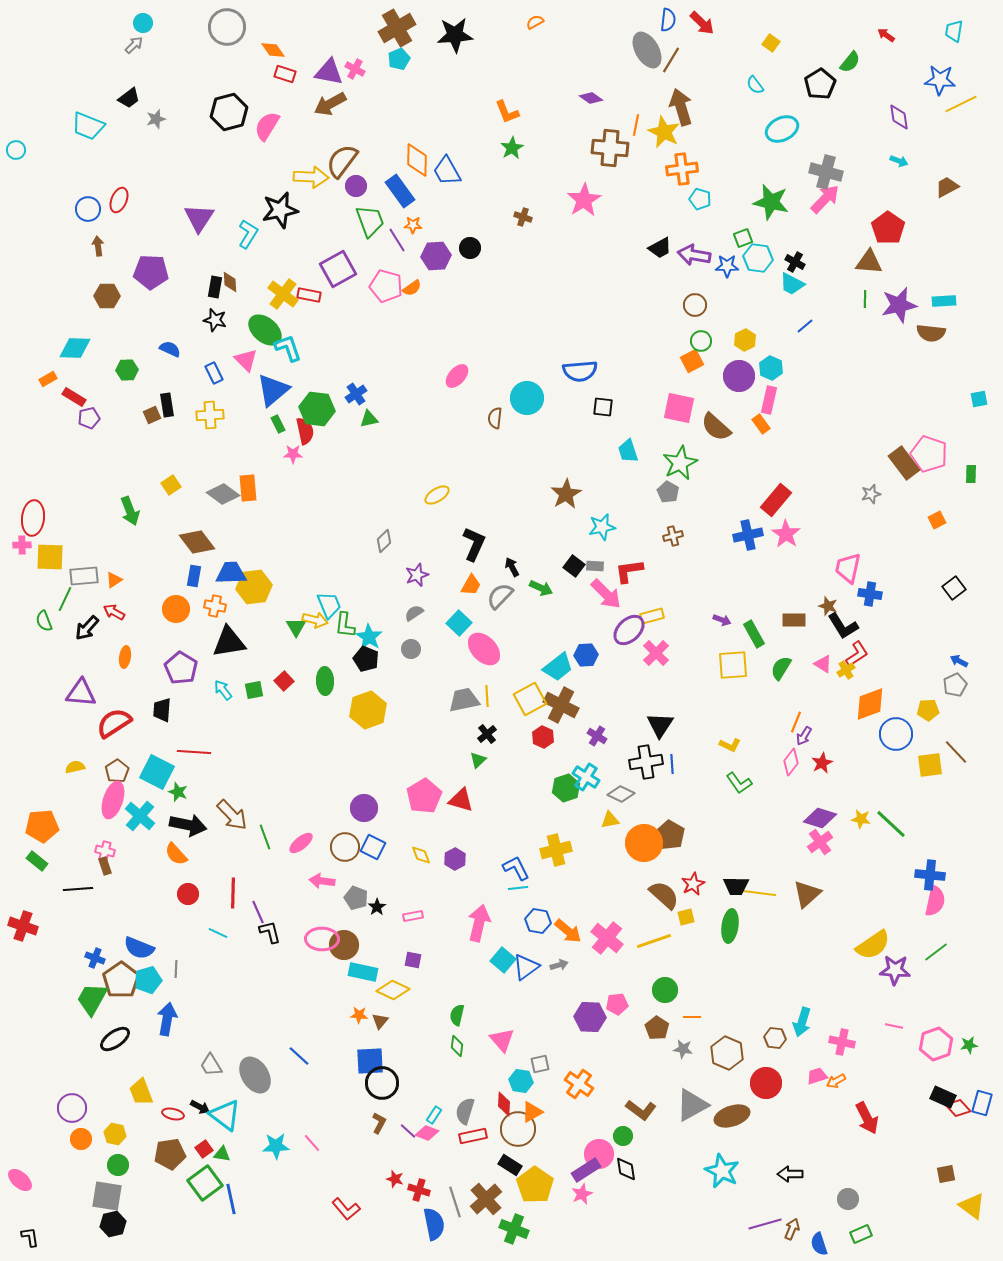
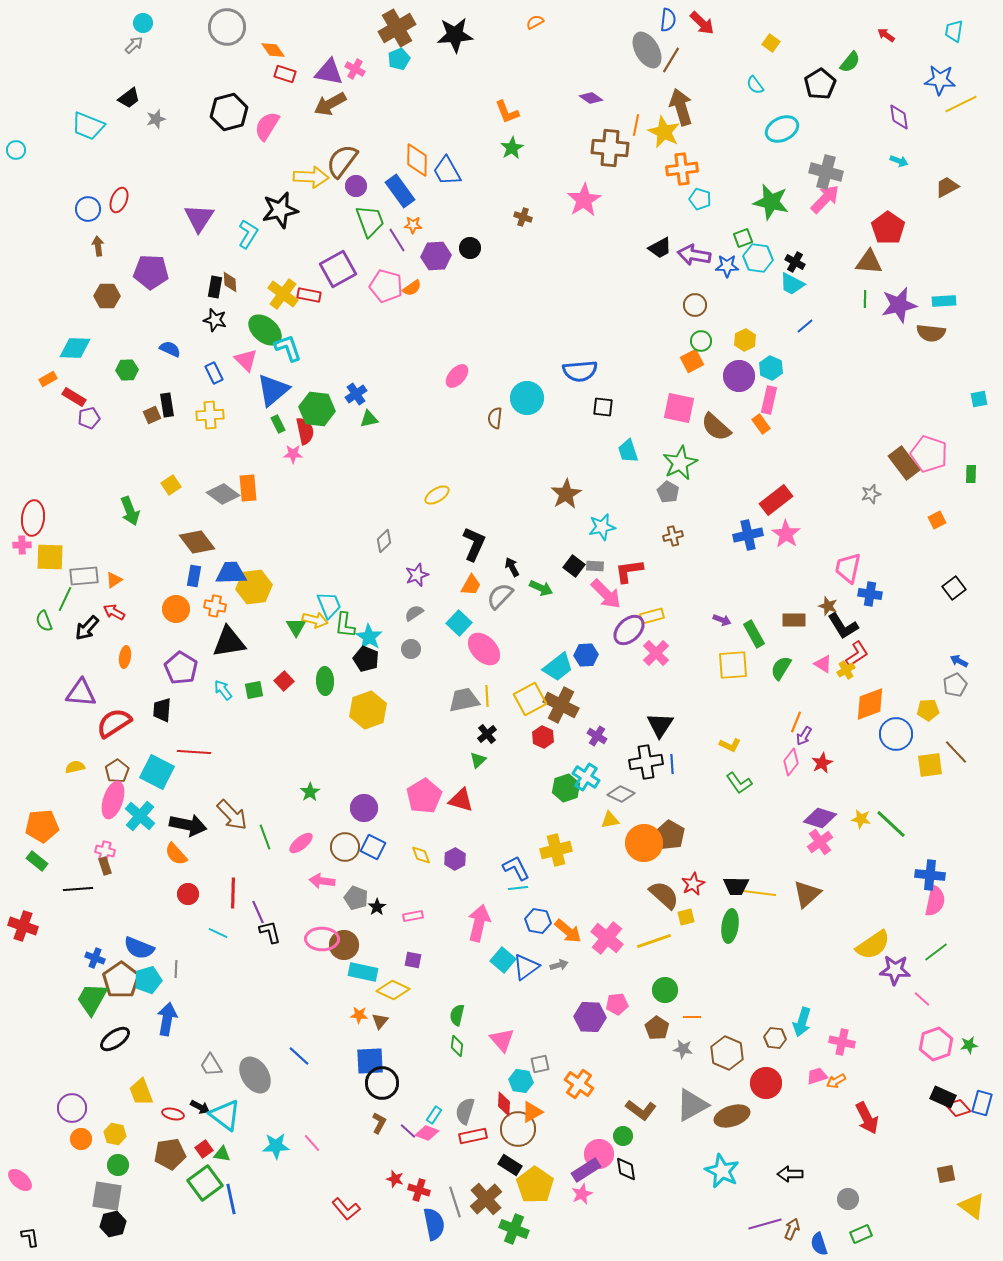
red rectangle at (776, 500): rotated 12 degrees clockwise
green star at (178, 792): moved 132 px right; rotated 18 degrees clockwise
pink line at (894, 1026): moved 28 px right, 27 px up; rotated 30 degrees clockwise
